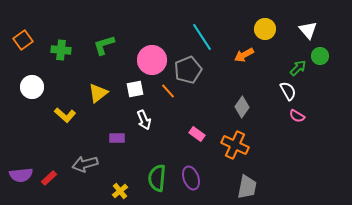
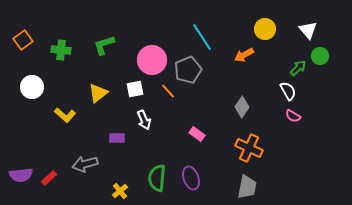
pink semicircle: moved 4 px left
orange cross: moved 14 px right, 3 px down
